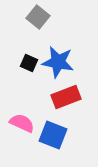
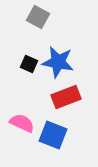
gray square: rotated 10 degrees counterclockwise
black square: moved 1 px down
